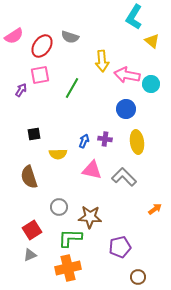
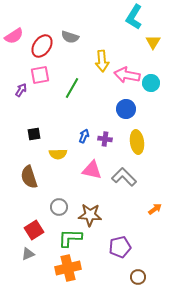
yellow triangle: moved 1 px right, 1 px down; rotated 21 degrees clockwise
cyan circle: moved 1 px up
blue arrow: moved 5 px up
brown star: moved 2 px up
red square: moved 2 px right
gray triangle: moved 2 px left, 1 px up
